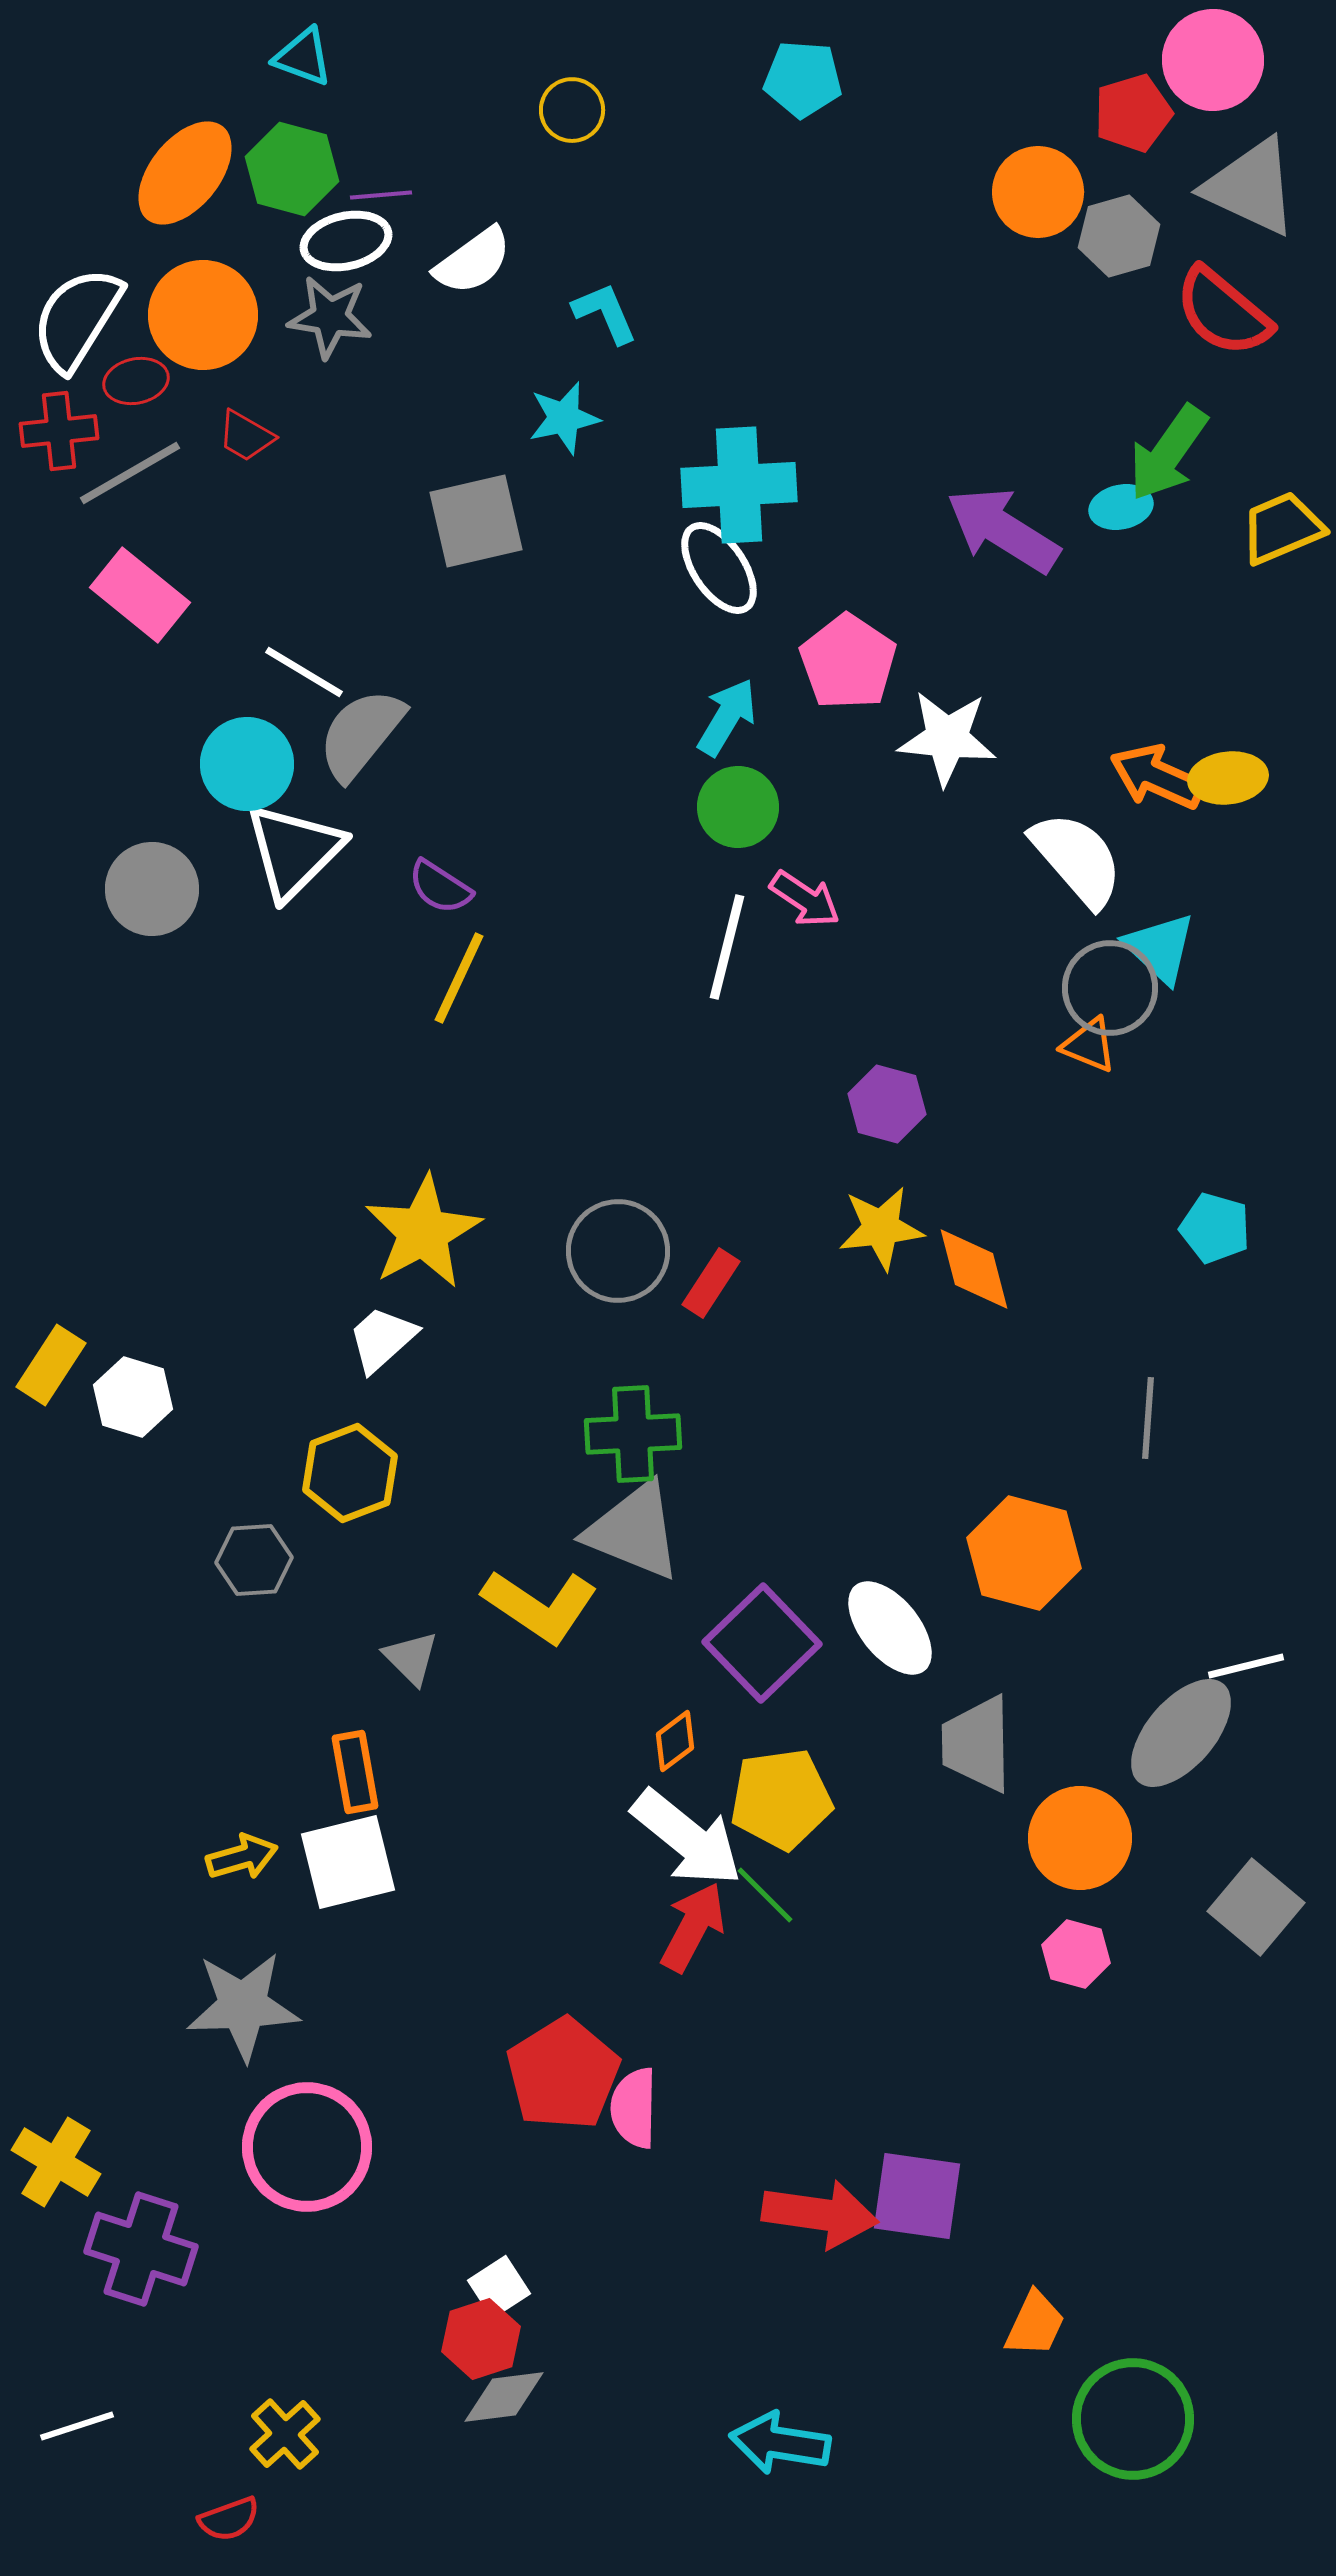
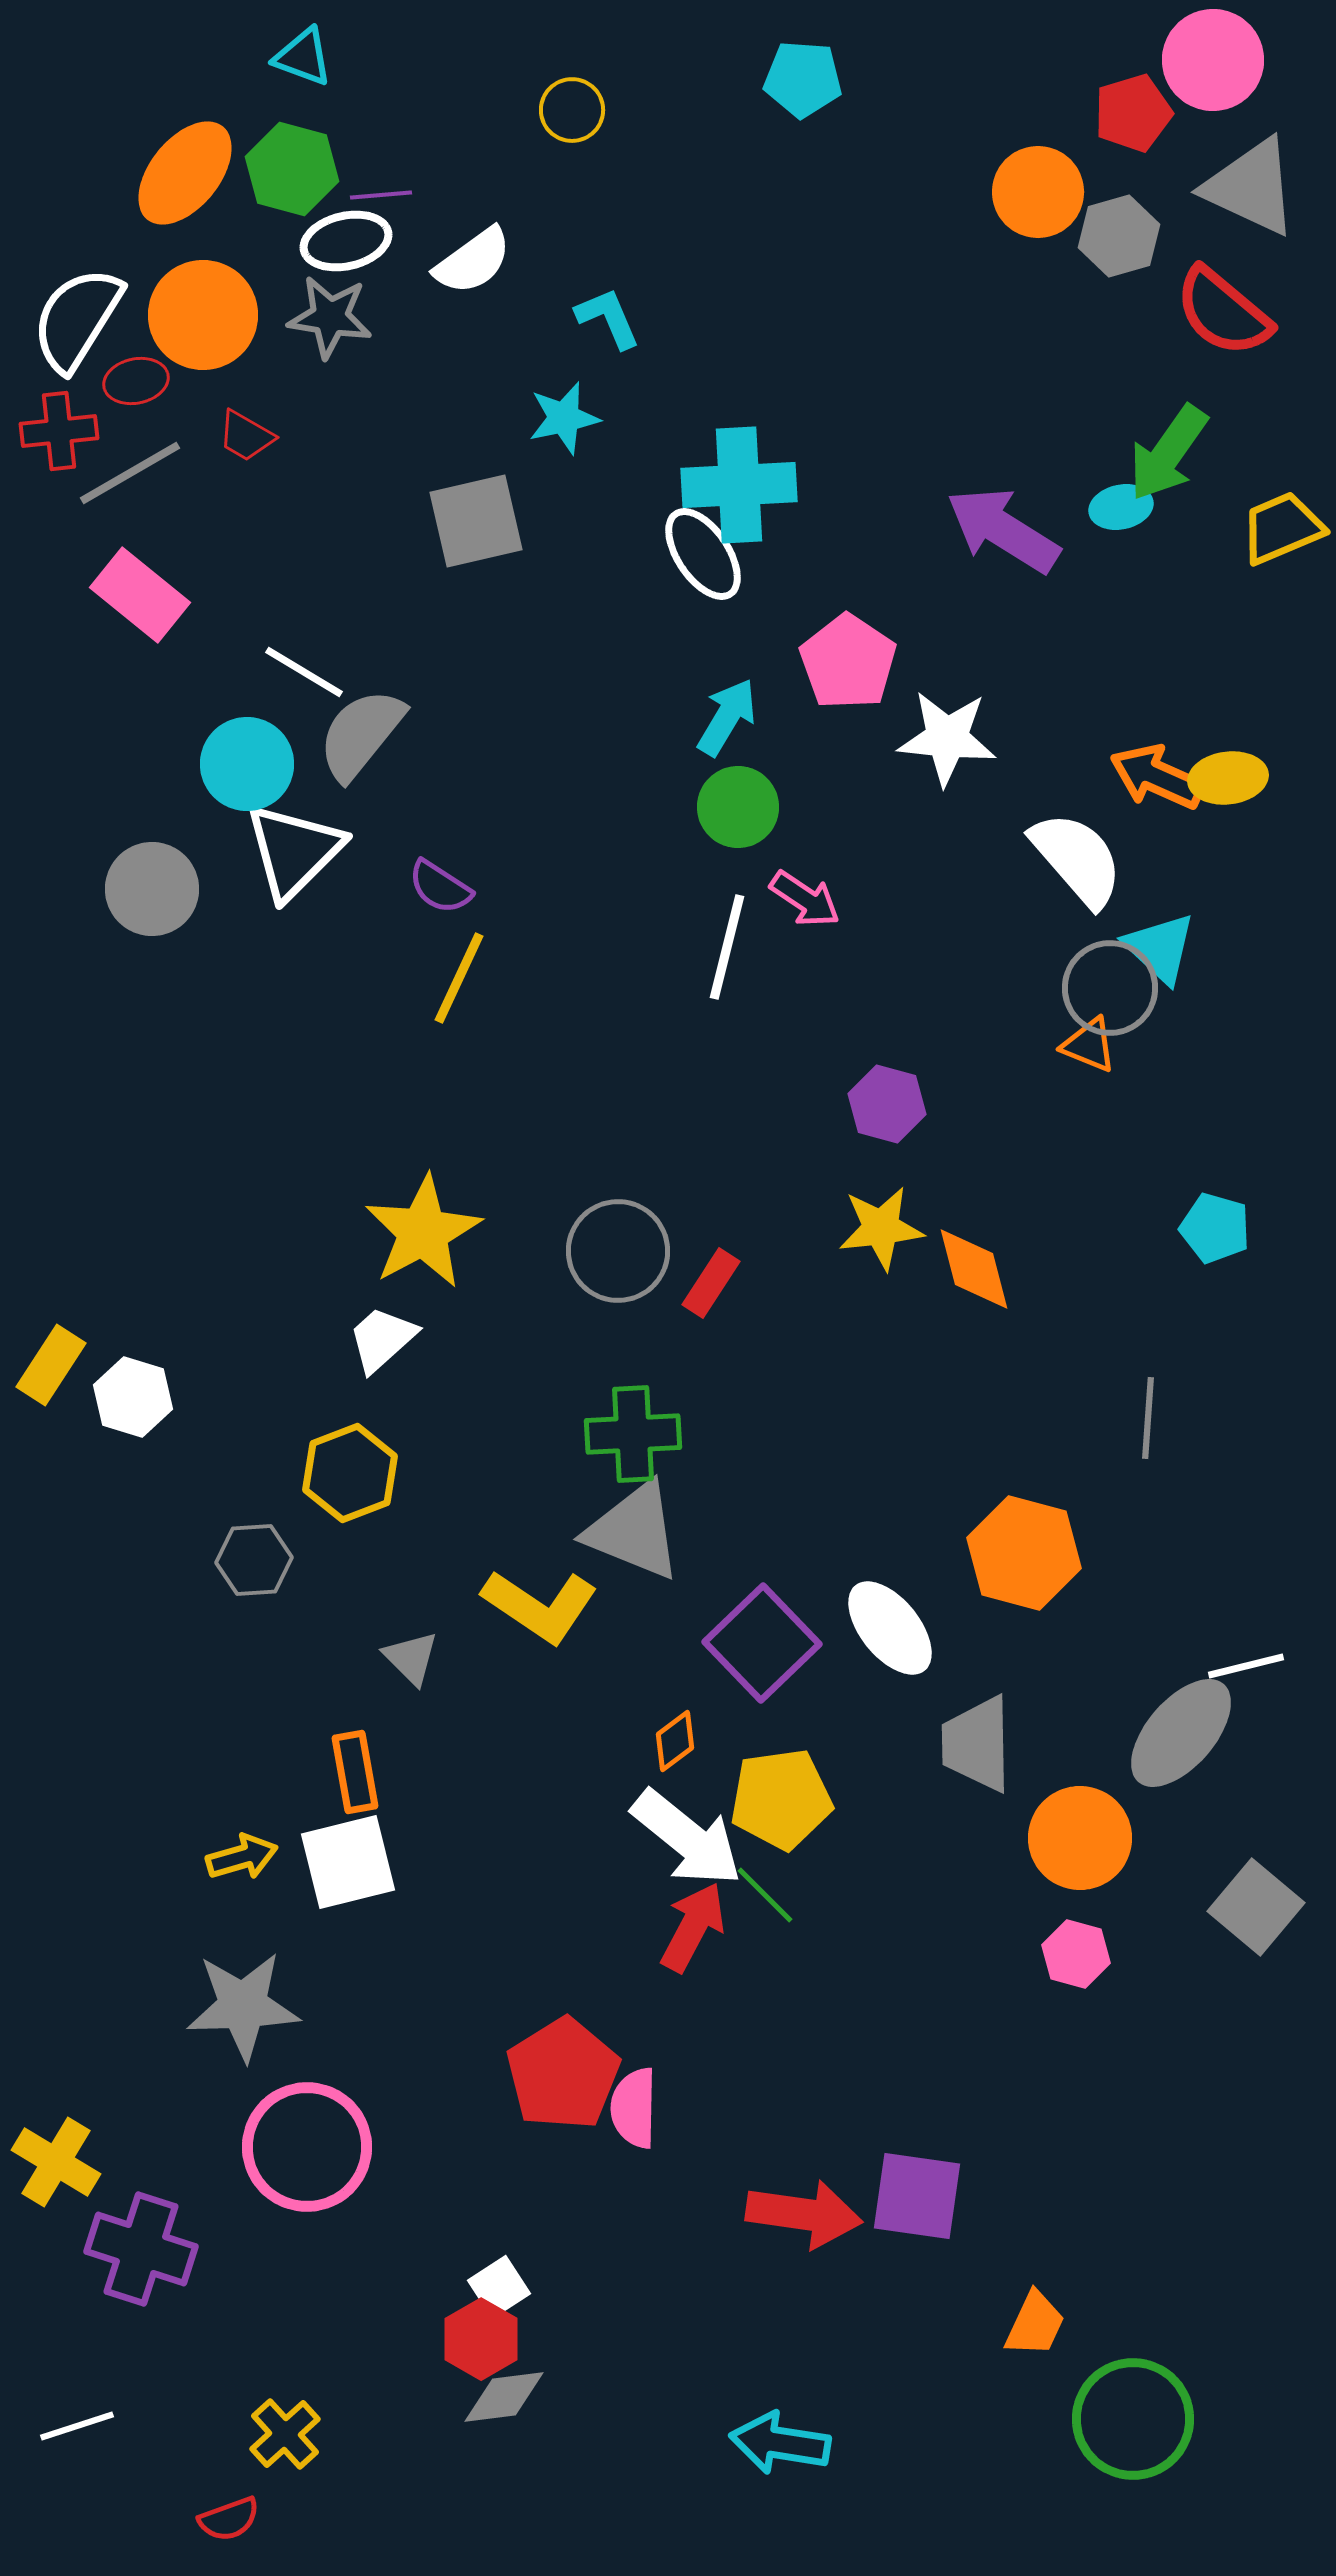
cyan L-shape at (605, 313): moved 3 px right, 5 px down
white ellipse at (719, 568): moved 16 px left, 14 px up
red arrow at (820, 2214): moved 16 px left
red hexagon at (481, 2339): rotated 12 degrees counterclockwise
